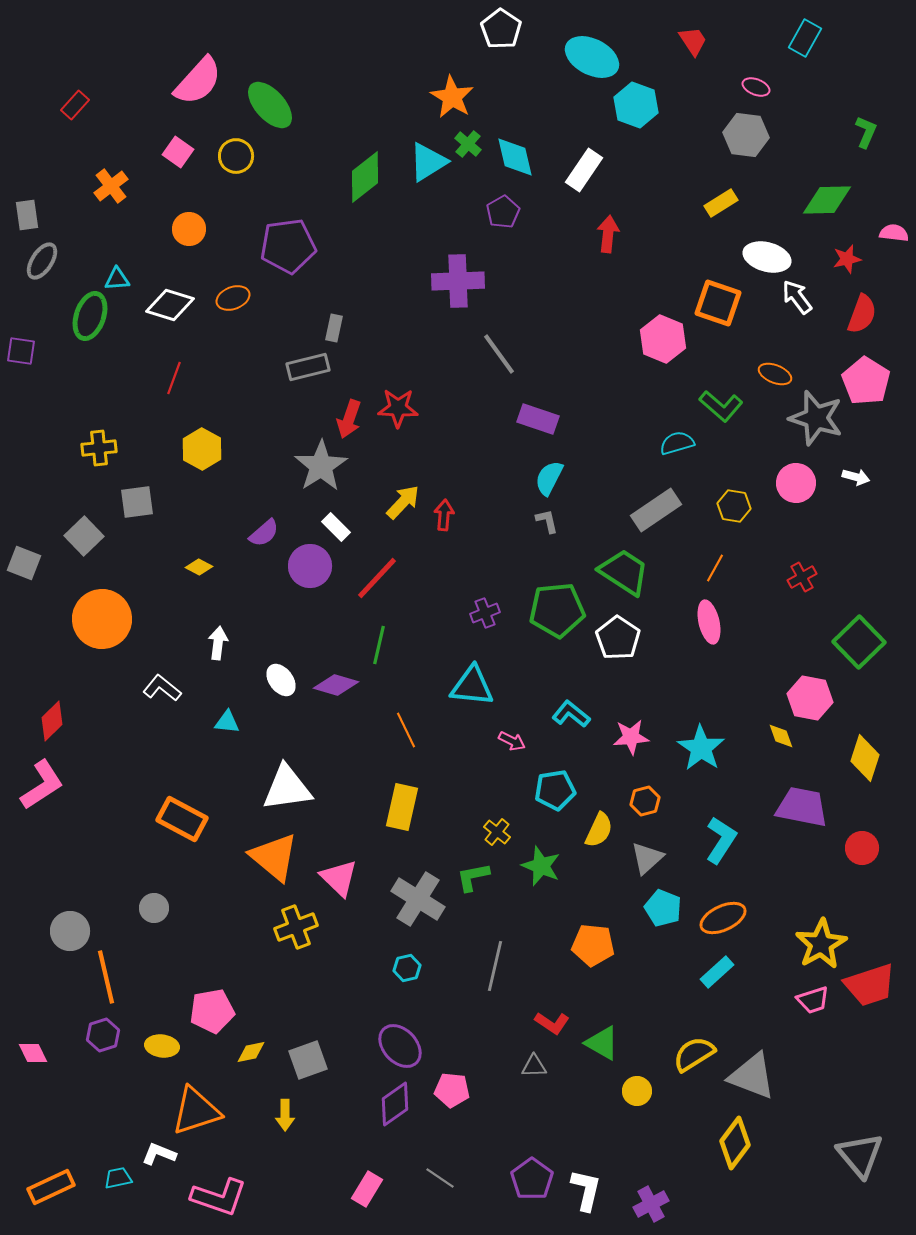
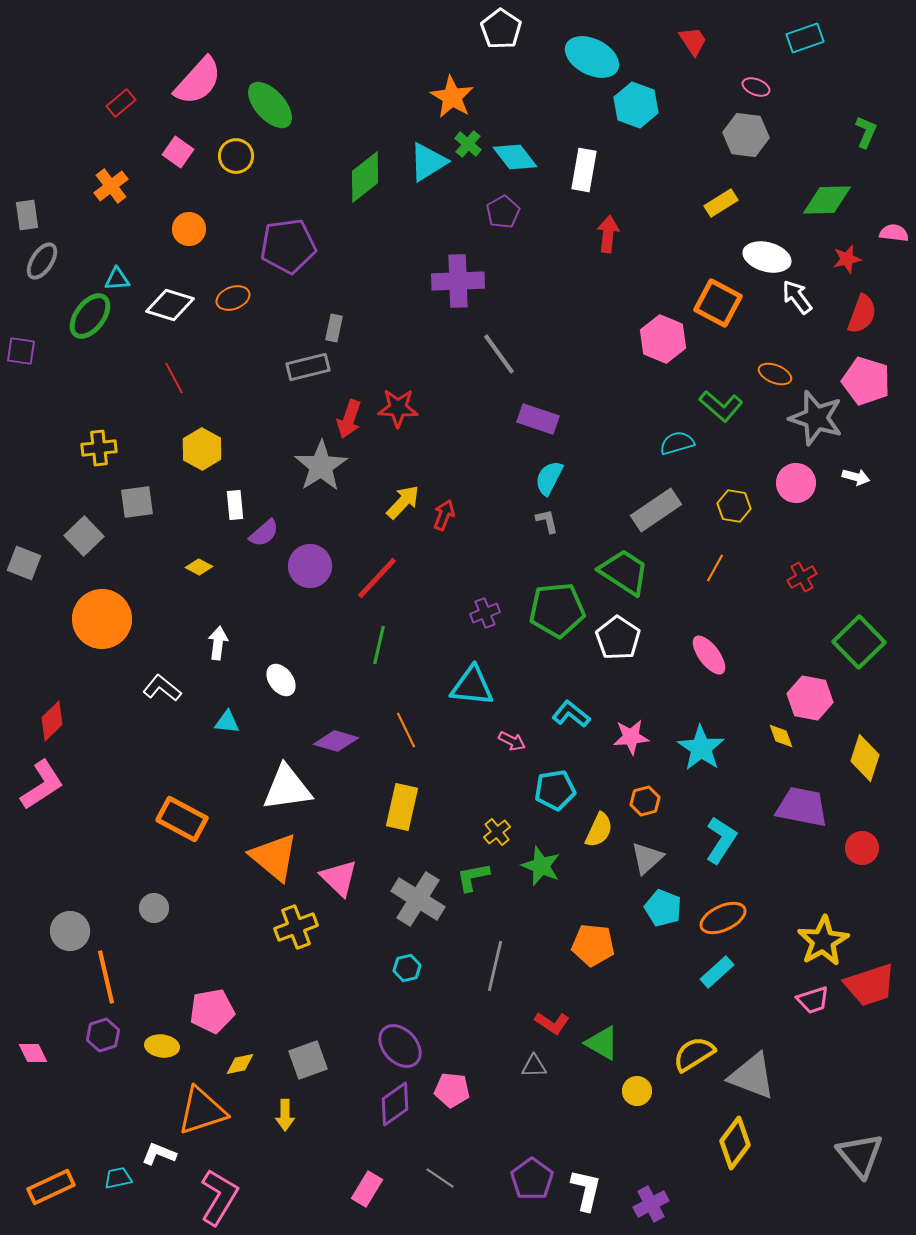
cyan rectangle at (805, 38): rotated 42 degrees clockwise
red rectangle at (75, 105): moved 46 px right, 2 px up; rotated 8 degrees clockwise
cyan diamond at (515, 157): rotated 24 degrees counterclockwise
white rectangle at (584, 170): rotated 24 degrees counterclockwise
orange square at (718, 303): rotated 9 degrees clockwise
green ellipse at (90, 316): rotated 18 degrees clockwise
red line at (174, 378): rotated 48 degrees counterclockwise
pink pentagon at (866, 381): rotated 15 degrees counterclockwise
red arrow at (444, 515): rotated 16 degrees clockwise
white rectangle at (336, 527): moved 101 px left, 22 px up; rotated 40 degrees clockwise
pink ellipse at (709, 622): moved 33 px down; rotated 24 degrees counterclockwise
purple diamond at (336, 685): moved 56 px down
yellow cross at (497, 832): rotated 12 degrees clockwise
yellow star at (821, 944): moved 2 px right, 3 px up
yellow diamond at (251, 1052): moved 11 px left, 12 px down
orange triangle at (196, 1111): moved 6 px right
pink L-shape at (219, 1197): rotated 78 degrees counterclockwise
